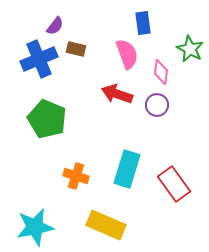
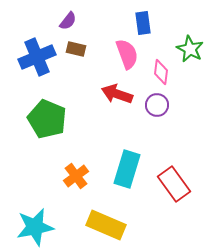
purple semicircle: moved 13 px right, 5 px up
blue cross: moved 2 px left, 2 px up
orange cross: rotated 35 degrees clockwise
